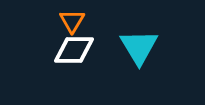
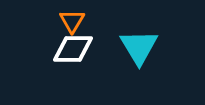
white diamond: moved 1 px left, 1 px up
